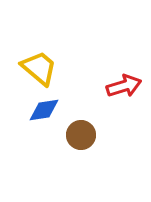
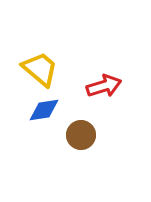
yellow trapezoid: moved 1 px right, 1 px down
red arrow: moved 20 px left
